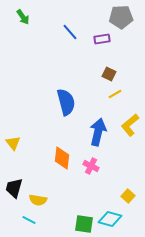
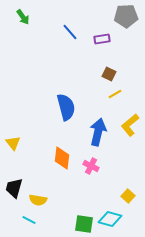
gray pentagon: moved 5 px right, 1 px up
blue semicircle: moved 5 px down
